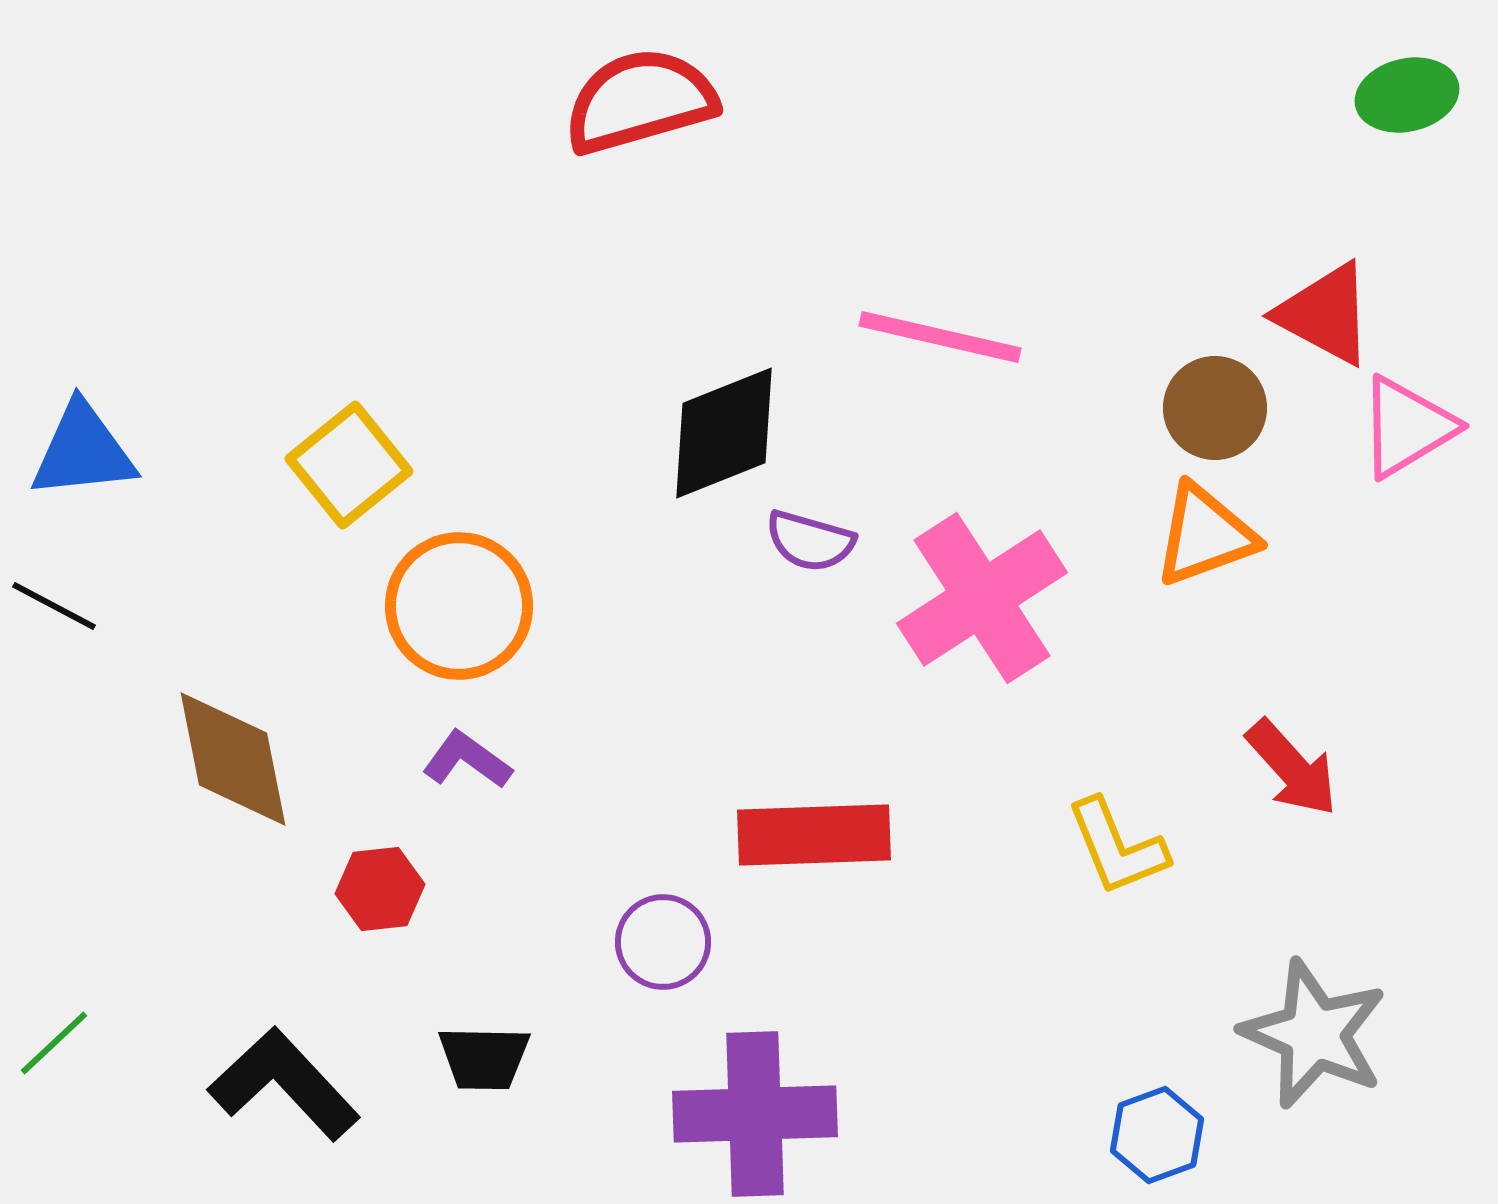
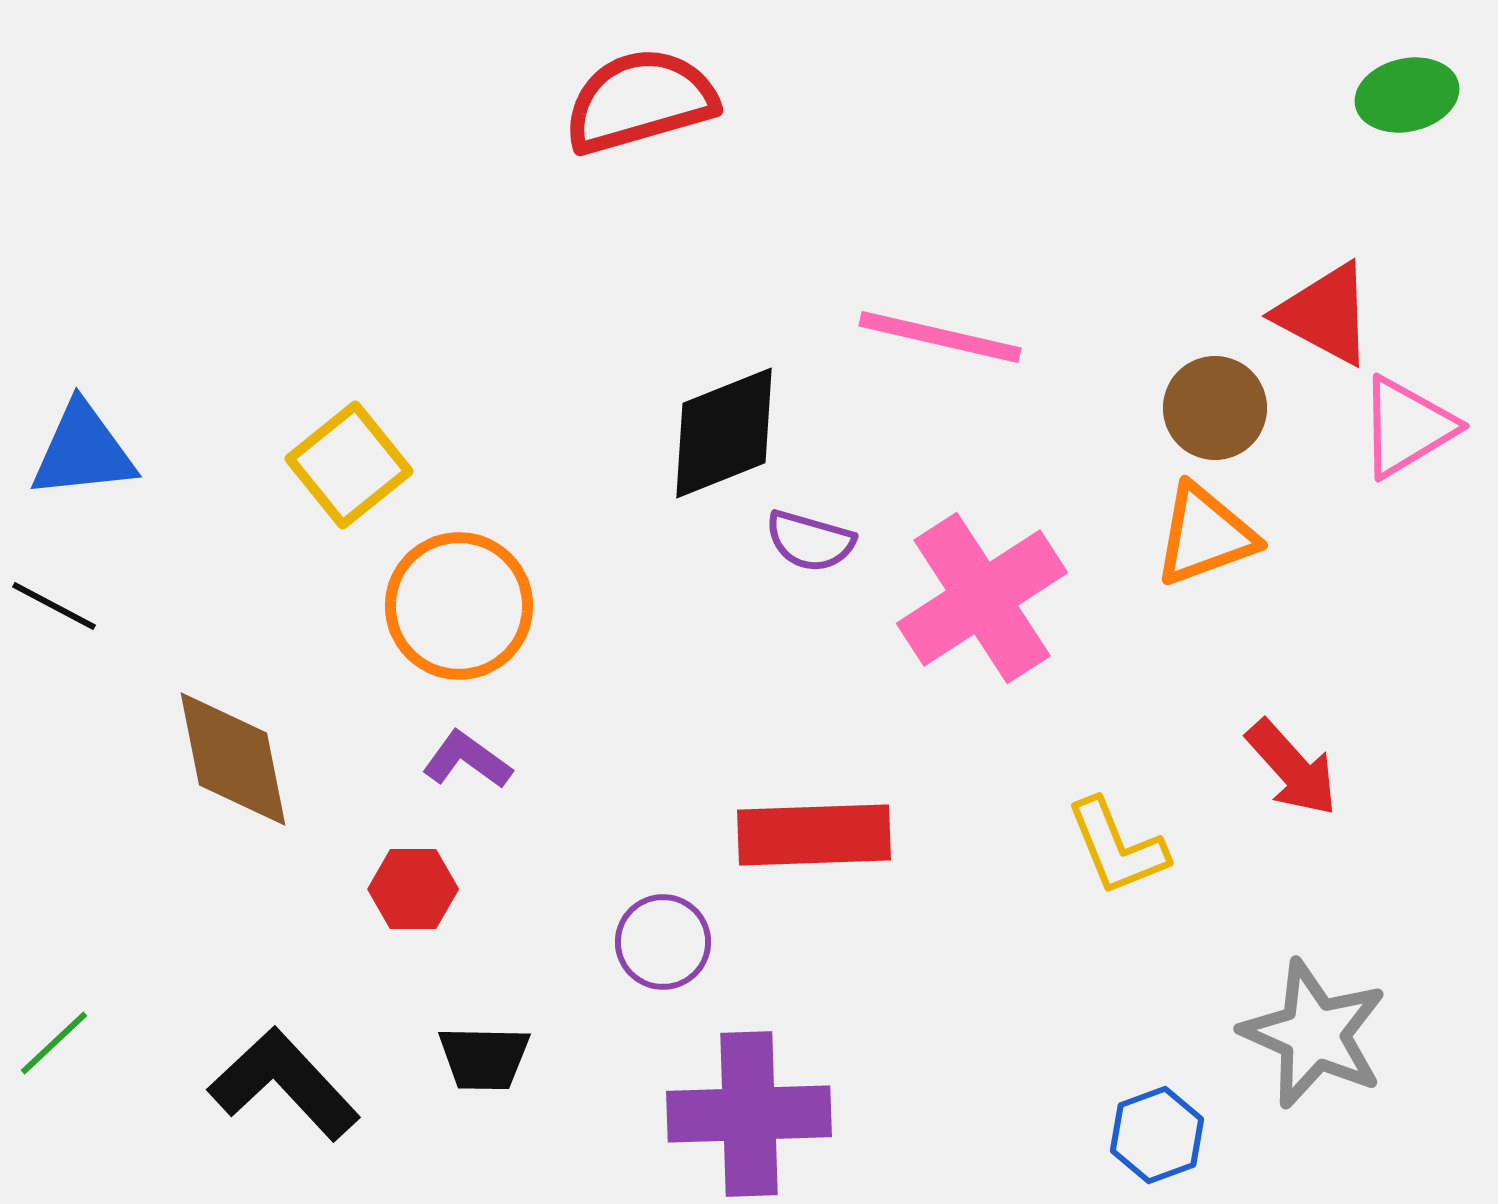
red hexagon: moved 33 px right; rotated 6 degrees clockwise
purple cross: moved 6 px left
